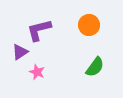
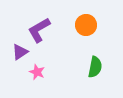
orange circle: moved 3 px left
purple L-shape: rotated 16 degrees counterclockwise
green semicircle: rotated 25 degrees counterclockwise
